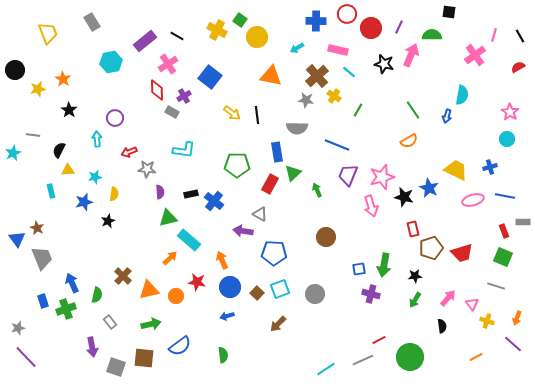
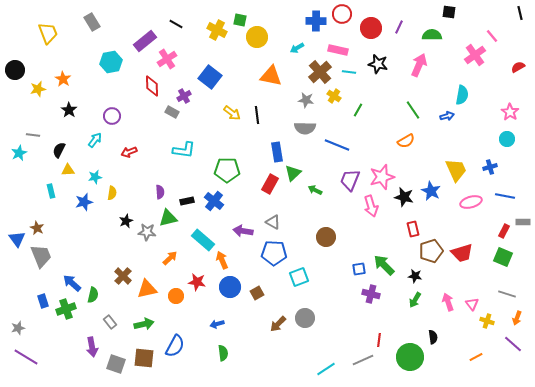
red circle at (347, 14): moved 5 px left
green square at (240, 20): rotated 24 degrees counterclockwise
pink line at (494, 35): moved 2 px left, 1 px down; rotated 56 degrees counterclockwise
black line at (177, 36): moved 1 px left, 12 px up
black line at (520, 36): moved 23 px up; rotated 16 degrees clockwise
pink arrow at (411, 55): moved 8 px right, 10 px down
pink cross at (168, 64): moved 1 px left, 5 px up
black star at (384, 64): moved 6 px left
cyan line at (349, 72): rotated 32 degrees counterclockwise
brown cross at (317, 76): moved 3 px right, 4 px up
red diamond at (157, 90): moved 5 px left, 4 px up
blue arrow at (447, 116): rotated 120 degrees counterclockwise
purple circle at (115, 118): moved 3 px left, 2 px up
gray semicircle at (297, 128): moved 8 px right
cyan arrow at (97, 139): moved 2 px left, 1 px down; rotated 42 degrees clockwise
orange semicircle at (409, 141): moved 3 px left
cyan star at (13, 153): moved 6 px right
green pentagon at (237, 165): moved 10 px left, 5 px down
gray star at (147, 169): moved 63 px down
yellow trapezoid at (456, 170): rotated 40 degrees clockwise
purple trapezoid at (348, 175): moved 2 px right, 5 px down
blue star at (429, 188): moved 2 px right, 3 px down
green arrow at (317, 190): moved 2 px left; rotated 40 degrees counterclockwise
yellow semicircle at (114, 194): moved 2 px left, 1 px up
black rectangle at (191, 194): moved 4 px left, 7 px down
pink ellipse at (473, 200): moved 2 px left, 2 px down
gray triangle at (260, 214): moved 13 px right, 8 px down
black star at (108, 221): moved 18 px right
red rectangle at (504, 231): rotated 48 degrees clockwise
cyan rectangle at (189, 240): moved 14 px right
brown pentagon at (431, 248): moved 3 px down
gray trapezoid at (42, 258): moved 1 px left, 2 px up
green arrow at (384, 265): rotated 125 degrees clockwise
black star at (415, 276): rotated 16 degrees clockwise
blue arrow at (72, 283): rotated 24 degrees counterclockwise
gray line at (496, 286): moved 11 px right, 8 px down
cyan square at (280, 289): moved 19 px right, 12 px up
orange triangle at (149, 290): moved 2 px left, 1 px up
brown square at (257, 293): rotated 16 degrees clockwise
gray circle at (315, 294): moved 10 px left, 24 px down
green semicircle at (97, 295): moved 4 px left
pink arrow at (448, 298): moved 4 px down; rotated 60 degrees counterclockwise
blue arrow at (227, 316): moved 10 px left, 8 px down
green arrow at (151, 324): moved 7 px left
black semicircle at (442, 326): moved 9 px left, 11 px down
red line at (379, 340): rotated 56 degrees counterclockwise
blue semicircle at (180, 346): moved 5 px left; rotated 25 degrees counterclockwise
green semicircle at (223, 355): moved 2 px up
purple line at (26, 357): rotated 15 degrees counterclockwise
gray square at (116, 367): moved 3 px up
